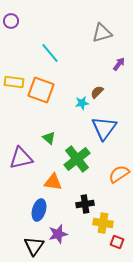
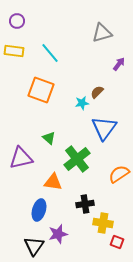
purple circle: moved 6 px right
yellow rectangle: moved 31 px up
